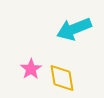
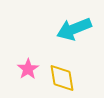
pink star: moved 3 px left
